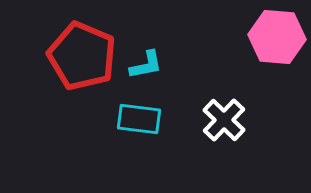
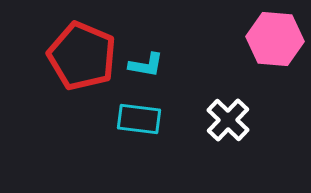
pink hexagon: moved 2 px left, 2 px down
cyan L-shape: rotated 21 degrees clockwise
white cross: moved 4 px right
